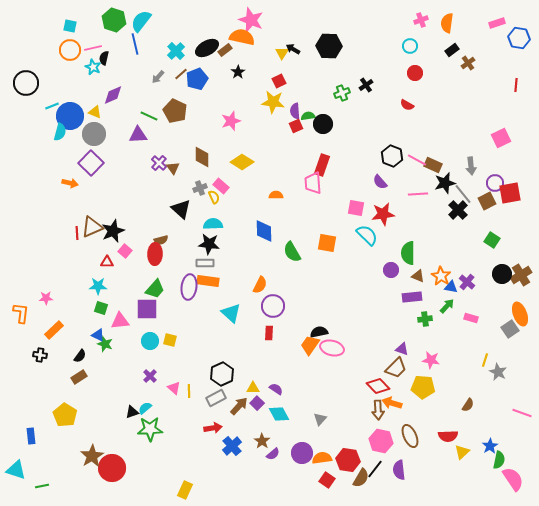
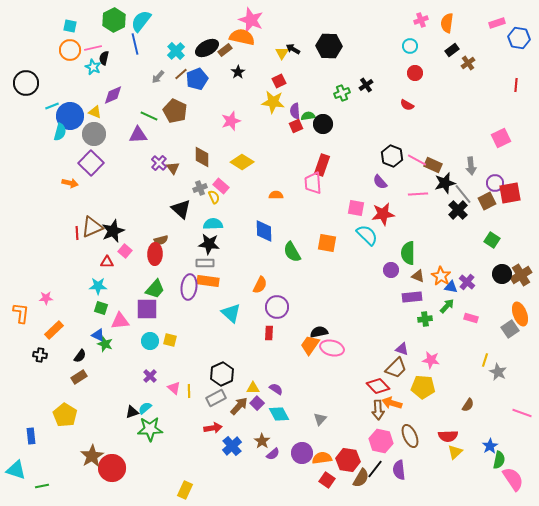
green hexagon at (114, 20): rotated 15 degrees clockwise
purple circle at (273, 306): moved 4 px right, 1 px down
yellow triangle at (462, 452): moved 7 px left
